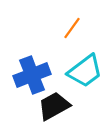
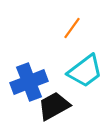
blue cross: moved 3 px left, 7 px down
